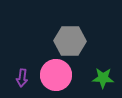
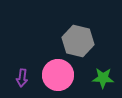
gray hexagon: moved 8 px right; rotated 12 degrees clockwise
pink circle: moved 2 px right
